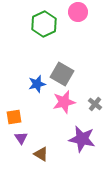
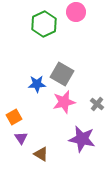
pink circle: moved 2 px left
blue star: rotated 12 degrees clockwise
gray cross: moved 2 px right
orange square: rotated 21 degrees counterclockwise
